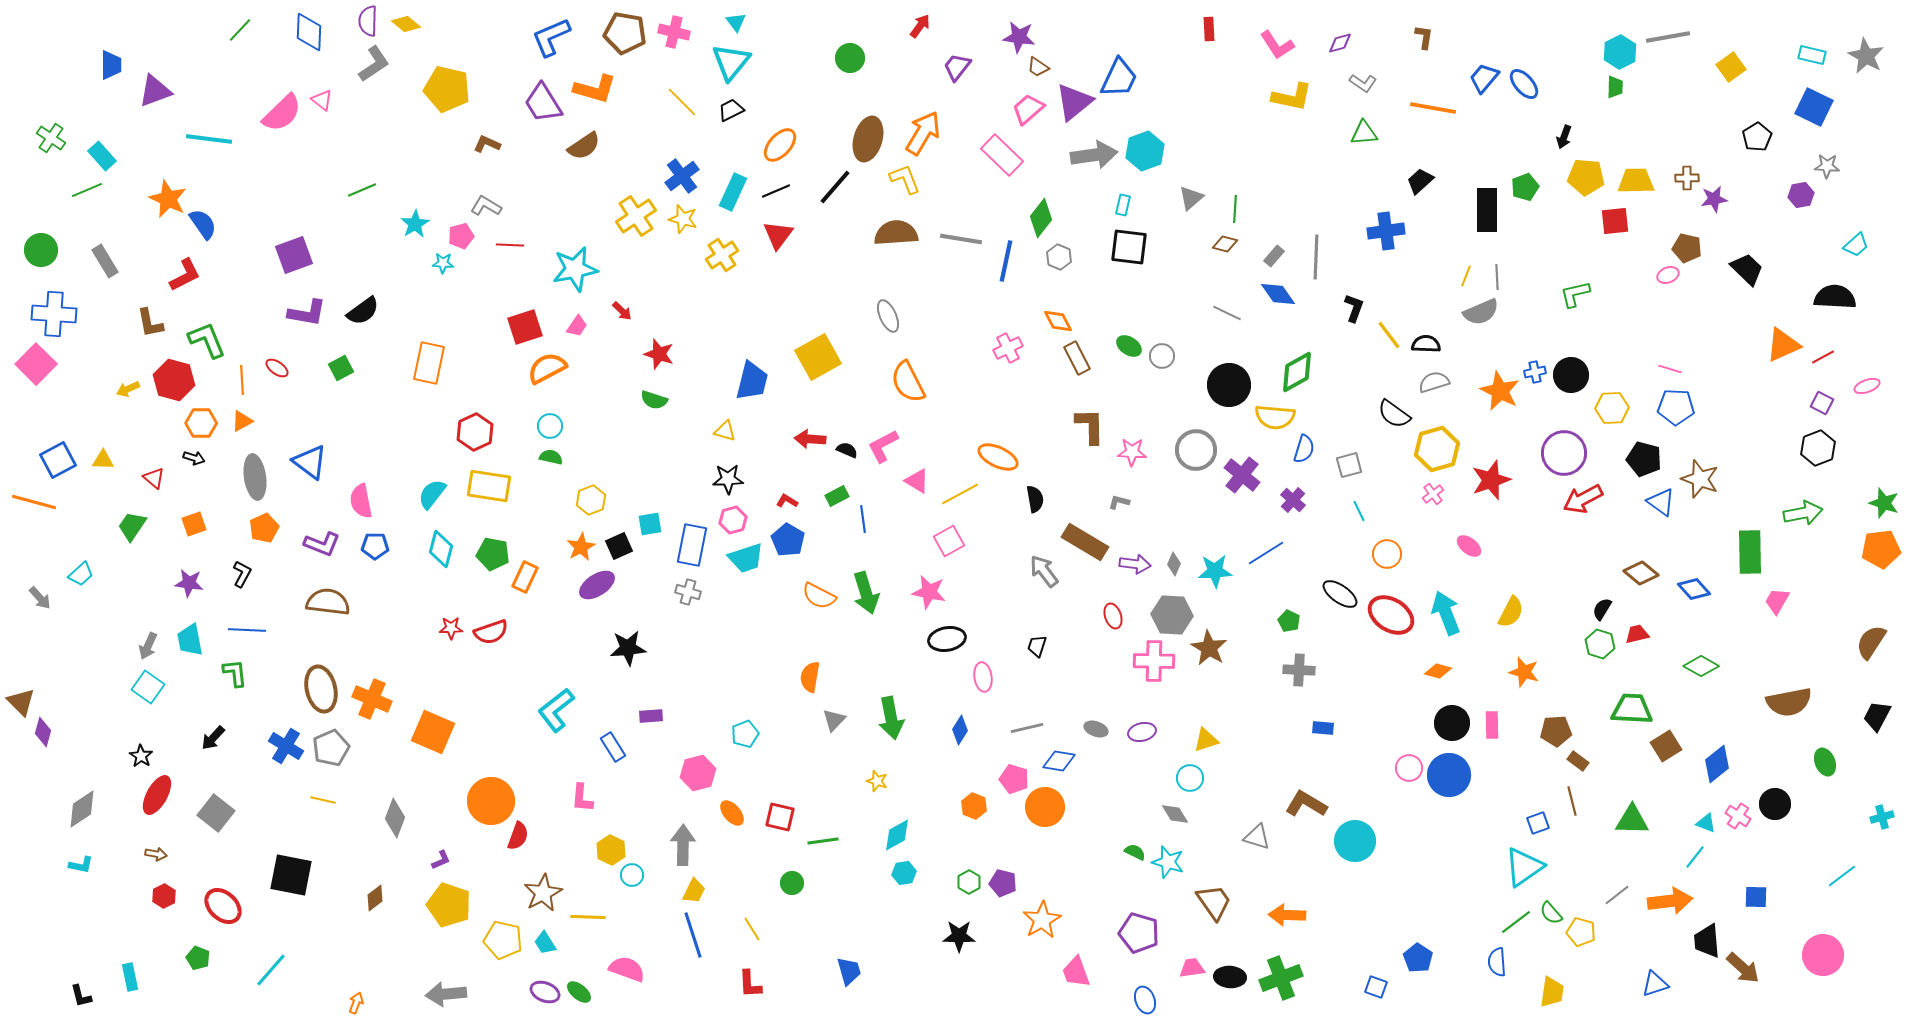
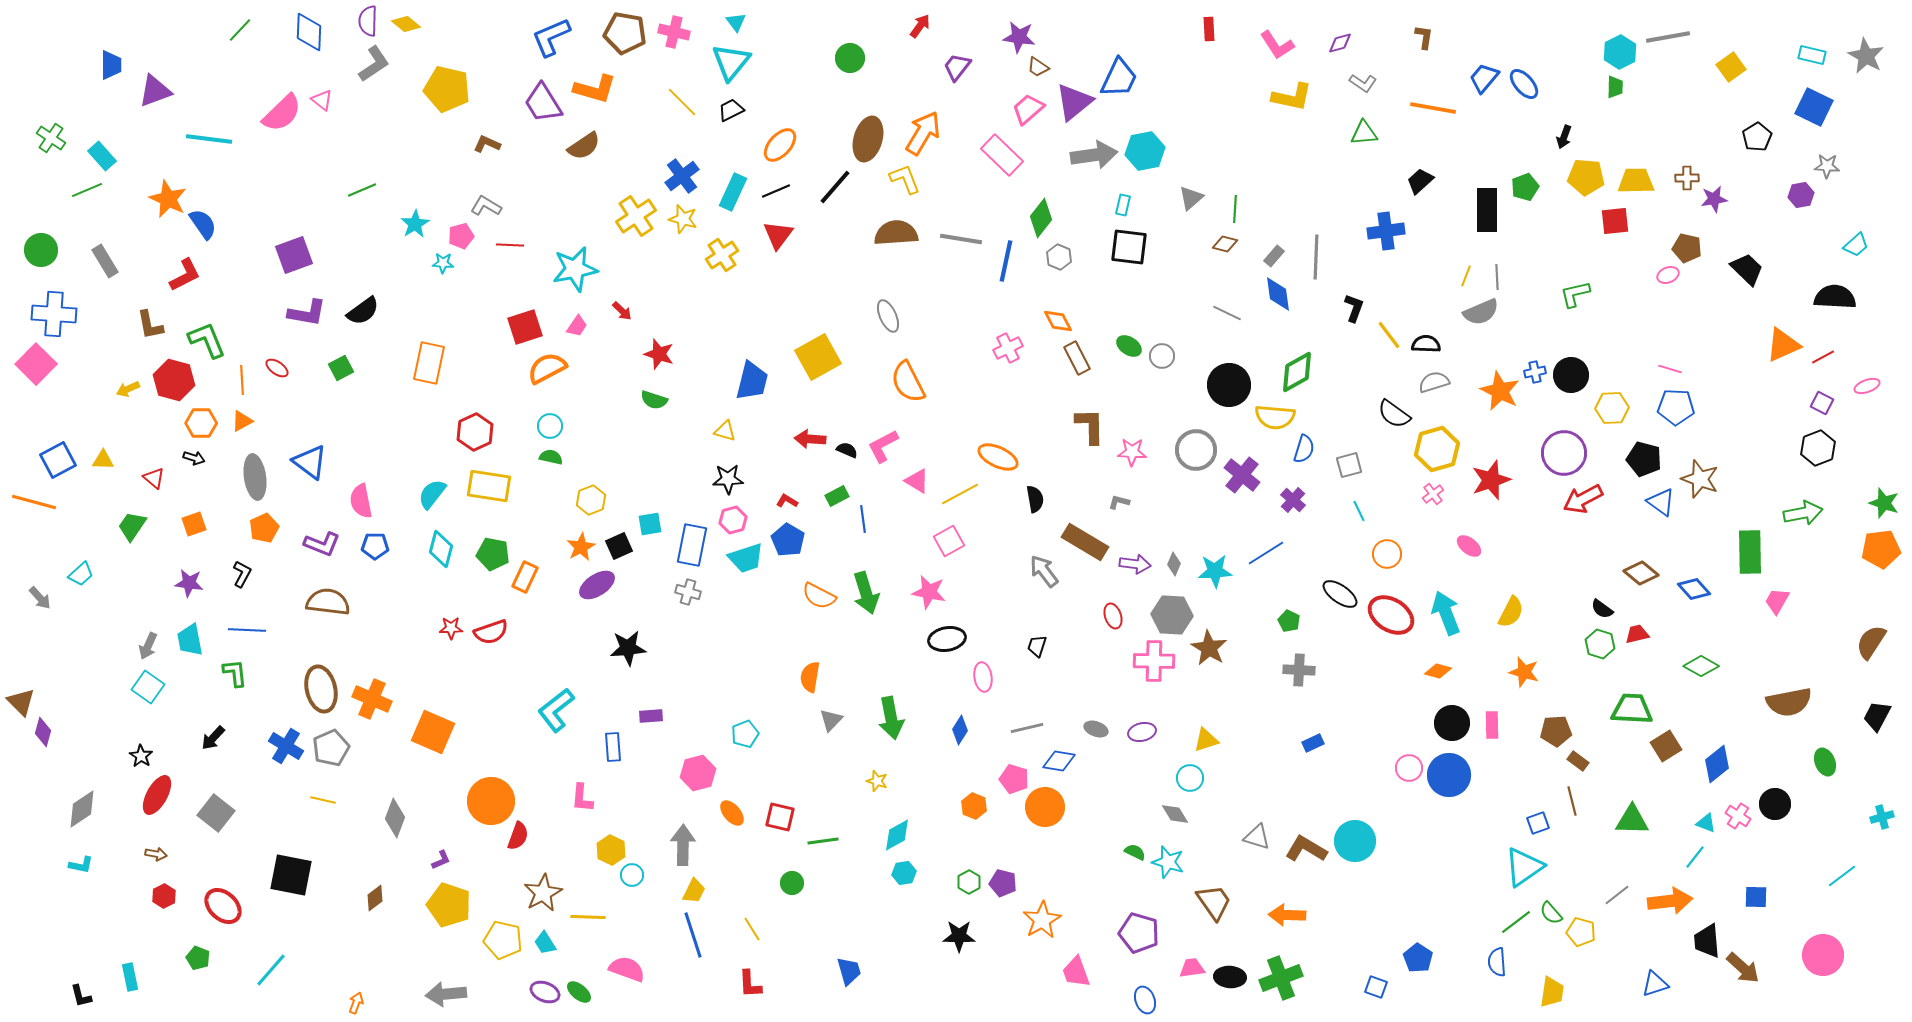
cyan hexagon at (1145, 151): rotated 9 degrees clockwise
blue diamond at (1278, 294): rotated 27 degrees clockwise
brown L-shape at (150, 323): moved 2 px down
black semicircle at (1602, 609): rotated 85 degrees counterclockwise
gray triangle at (834, 720): moved 3 px left
blue rectangle at (1323, 728): moved 10 px left, 15 px down; rotated 30 degrees counterclockwise
blue rectangle at (613, 747): rotated 28 degrees clockwise
brown L-shape at (1306, 804): moved 45 px down
